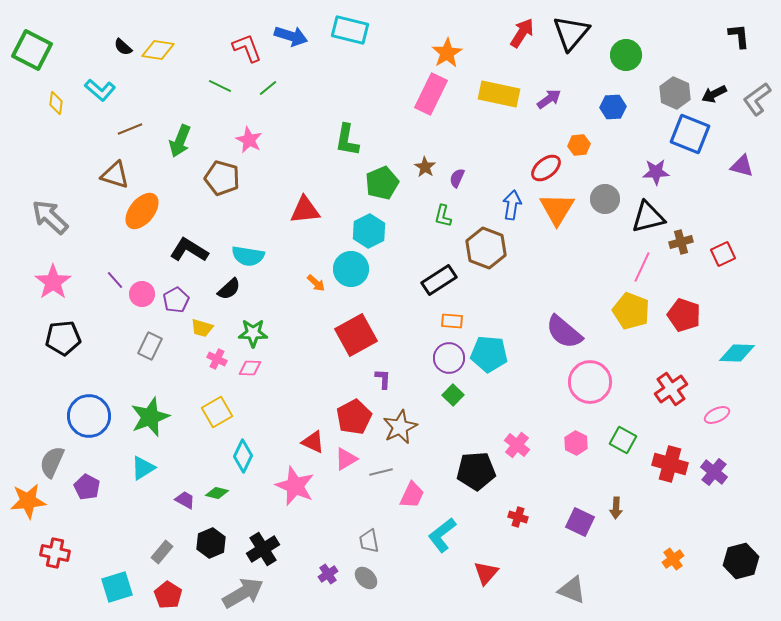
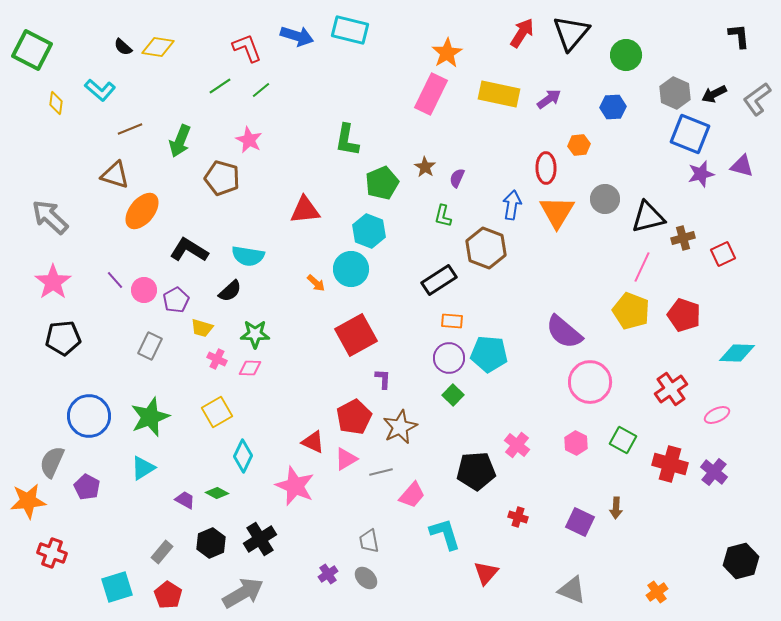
blue arrow at (291, 36): moved 6 px right
yellow diamond at (158, 50): moved 3 px up
green line at (220, 86): rotated 60 degrees counterclockwise
green line at (268, 88): moved 7 px left, 2 px down
red ellipse at (546, 168): rotated 52 degrees counterclockwise
purple star at (656, 172): moved 45 px right, 2 px down; rotated 12 degrees counterclockwise
orange triangle at (557, 209): moved 3 px down
cyan hexagon at (369, 231): rotated 12 degrees counterclockwise
brown cross at (681, 242): moved 2 px right, 4 px up
black semicircle at (229, 289): moved 1 px right, 2 px down
pink circle at (142, 294): moved 2 px right, 4 px up
green star at (253, 333): moved 2 px right, 1 px down
green diamond at (217, 493): rotated 15 degrees clockwise
pink trapezoid at (412, 495): rotated 16 degrees clockwise
cyan L-shape at (442, 535): moved 3 px right, 1 px up; rotated 111 degrees clockwise
black cross at (263, 549): moved 3 px left, 10 px up
red cross at (55, 553): moved 3 px left; rotated 8 degrees clockwise
orange cross at (673, 559): moved 16 px left, 33 px down
